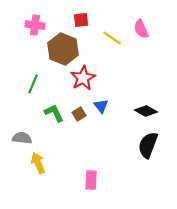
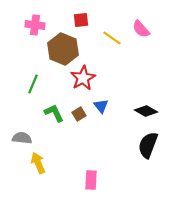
pink semicircle: rotated 18 degrees counterclockwise
